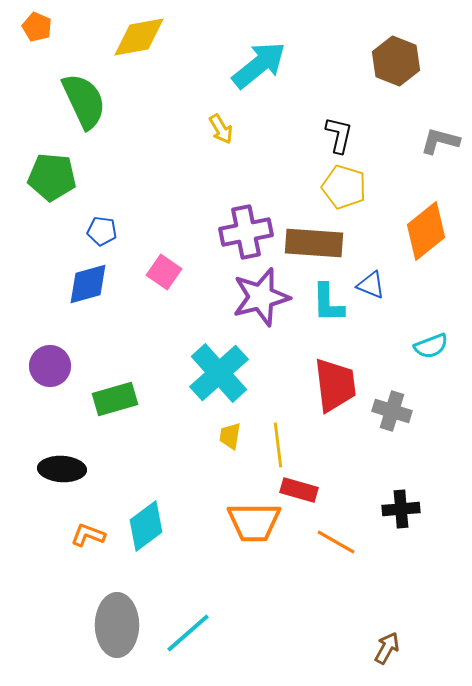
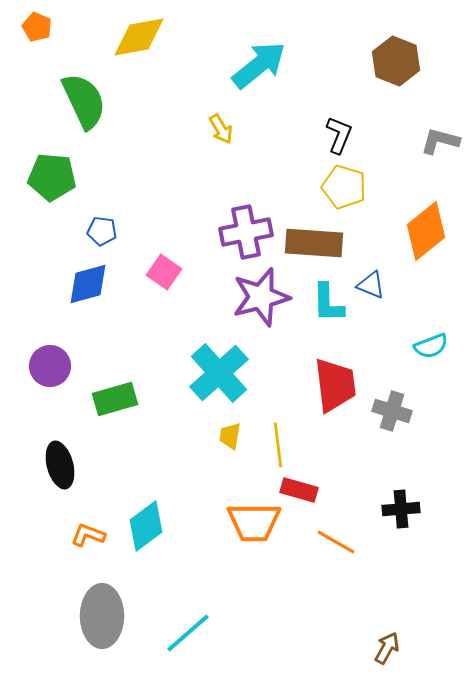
black L-shape: rotated 9 degrees clockwise
black ellipse: moved 2 px left, 4 px up; rotated 72 degrees clockwise
gray ellipse: moved 15 px left, 9 px up
